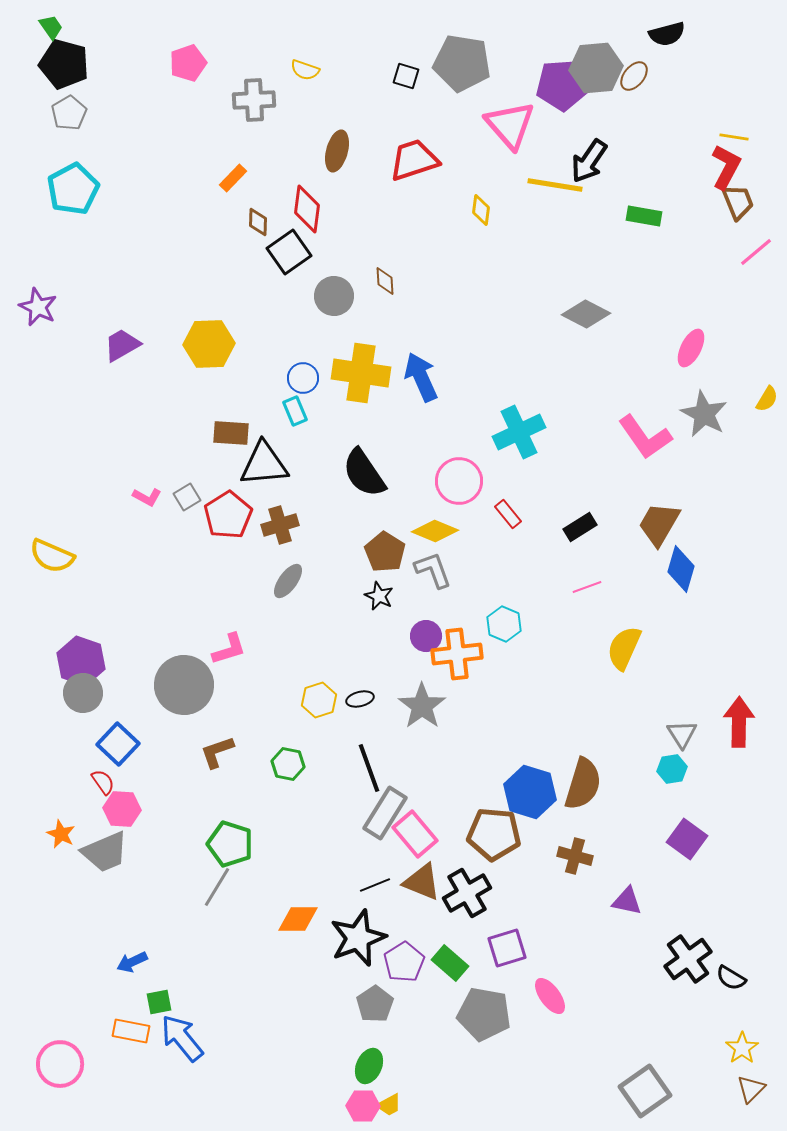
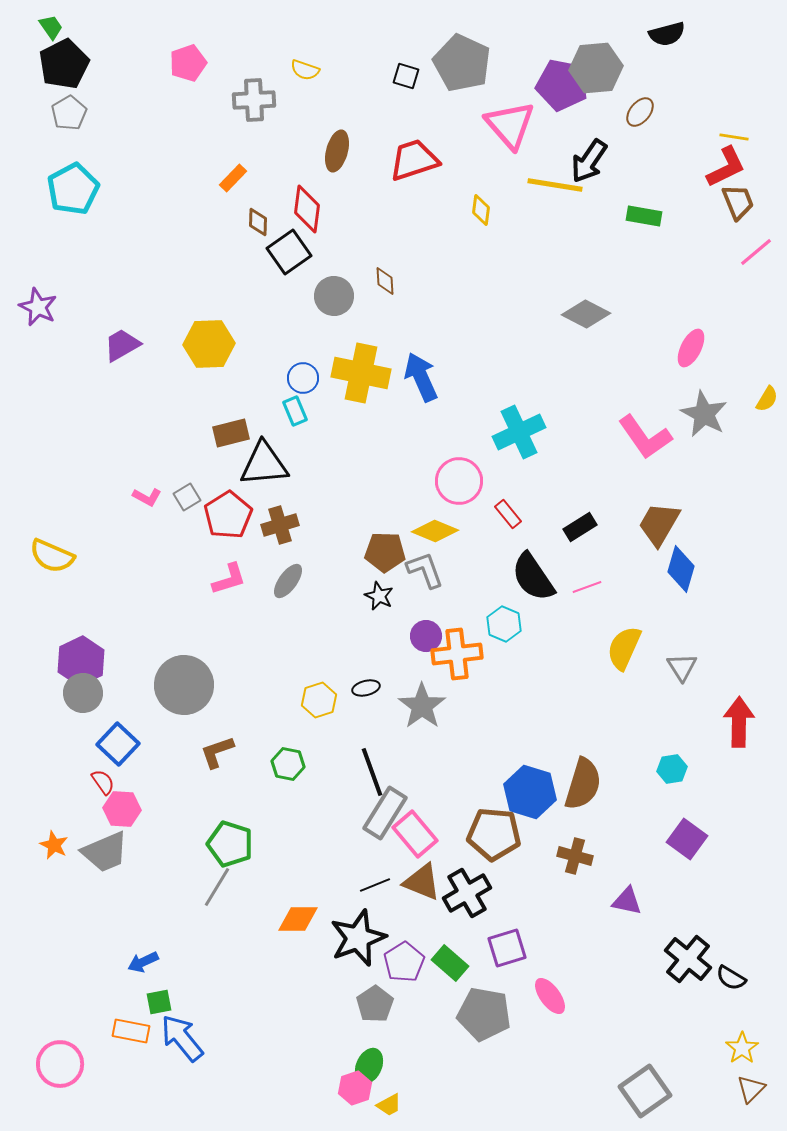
gray pentagon at (462, 63): rotated 16 degrees clockwise
black pentagon at (64, 64): rotated 30 degrees clockwise
brown ellipse at (634, 76): moved 6 px right, 36 px down
purple pentagon at (562, 85): rotated 15 degrees clockwise
red L-shape at (726, 167): rotated 36 degrees clockwise
yellow cross at (361, 373): rotated 4 degrees clockwise
brown rectangle at (231, 433): rotated 18 degrees counterclockwise
black semicircle at (364, 473): moved 169 px right, 104 px down
brown pentagon at (385, 552): rotated 30 degrees counterclockwise
gray L-shape at (433, 570): moved 8 px left
pink L-shape at (229, 649): moved 70 px up
purple hexagon at (81, 661): rotated 15 degrees clockwise
black ellipse at (360, 699): moved 6 px right, 11 px up
gray triangle at (682, 734): moved 67 px up
black line at (369, 768): moved 3 px right, 4 px down
orange star at (61, 834): moved 7 px left, 11 px down
black cross at (688, 959): rotated 15 degrees counterclockwise
blue arrow at (132, 962): moved 11 px right
pink hexagon at (363, 1106): moved 8 px left, 18 px up; rotated 20 degrees counterclockwise
